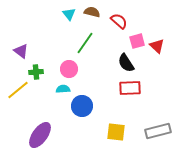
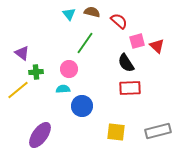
purple triangle: moved 1 px right, 2 px down
